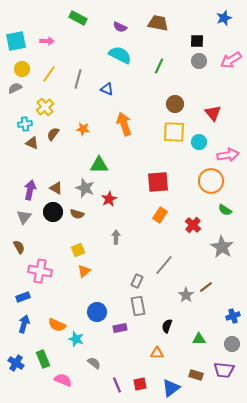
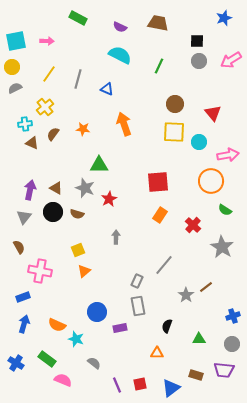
yellow circle at (22, 69): moved 10 px left, 2 px up
green rectangle at (43, 359): moved 4 px right; rotated 30 degrees counterclockwise
